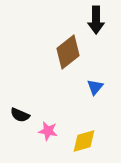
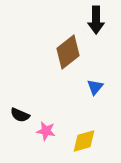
pink star: moved 2 px left
